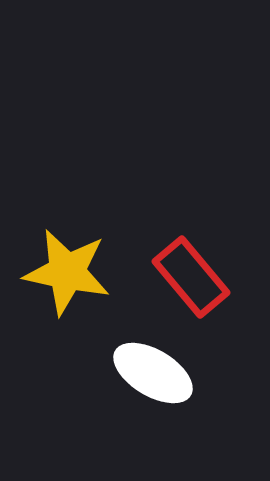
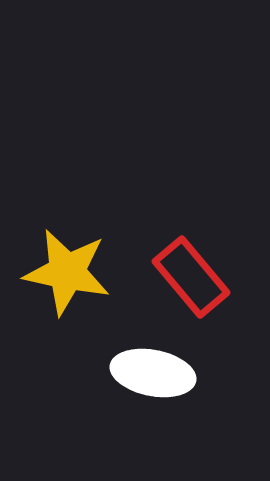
white ellipse: rotated 20 degrees counterclockwise
